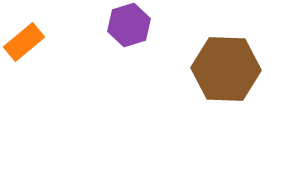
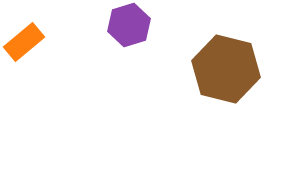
brown hexagon: rotated 12 degrees clockwise
